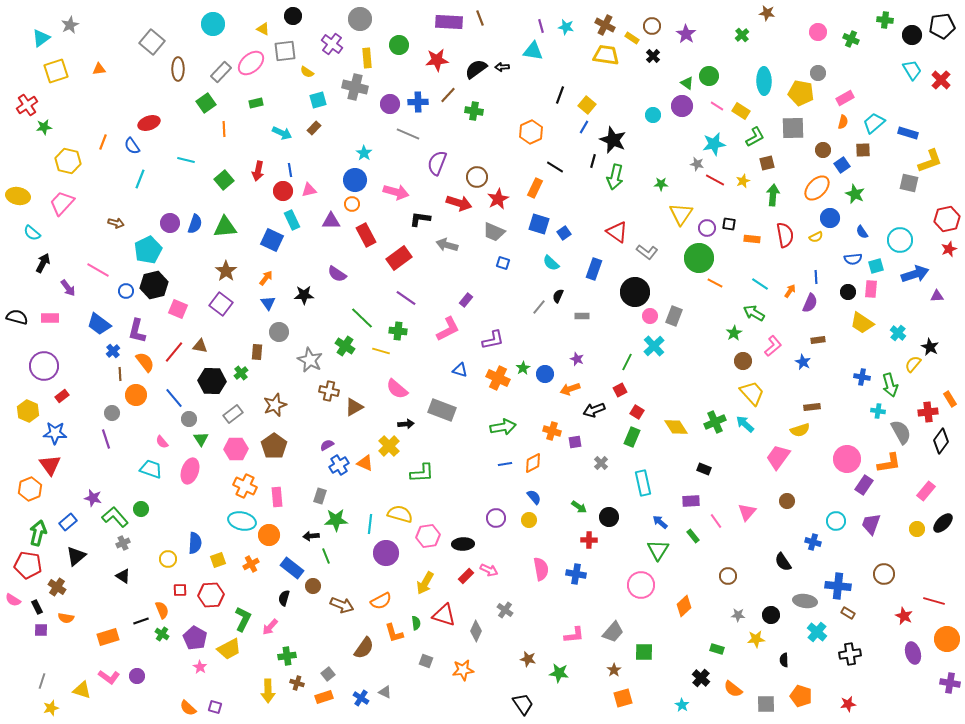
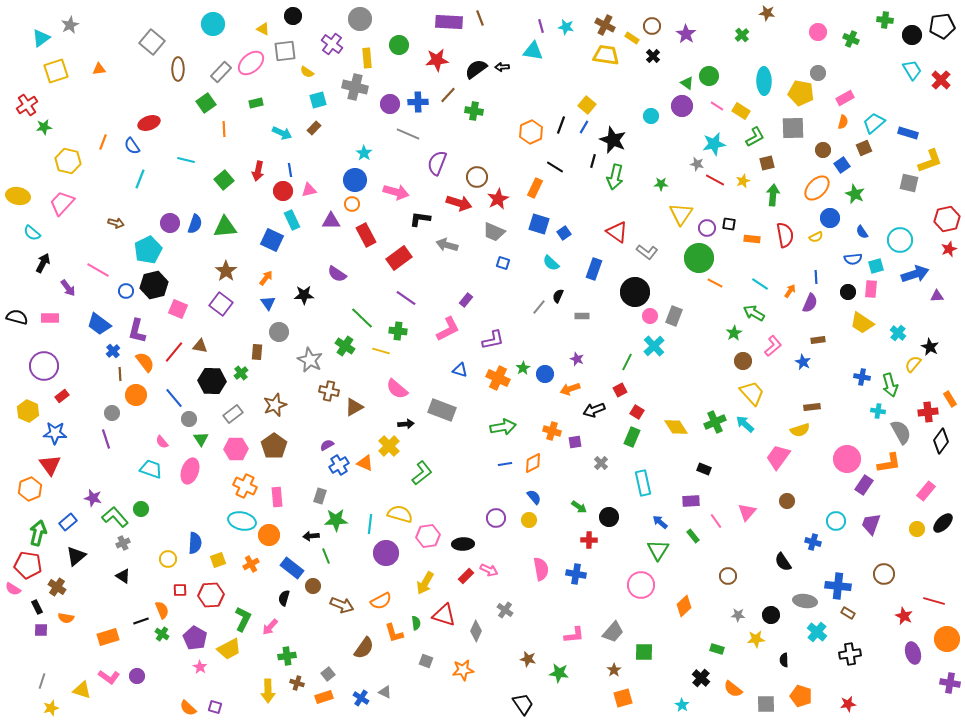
black line at (560, 95): moved 1 px right, 30 px down
cyan circle at (653, 115): moved 2 px left, 1 px down
brown square at (863, 150): moved 1 px right, 2 px up; rotated 21 degrees counterclockwise
green L-shape at (422, 473): rotated 35 degrees counterclockwise
pink semicircle at (13, 600): moved 11 px up
